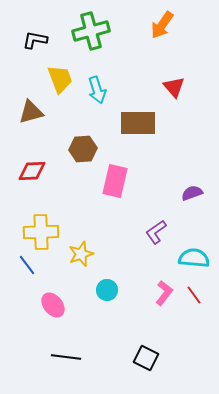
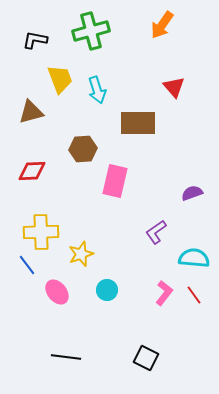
pink ellipse: moved 4 px right, 13 px up
